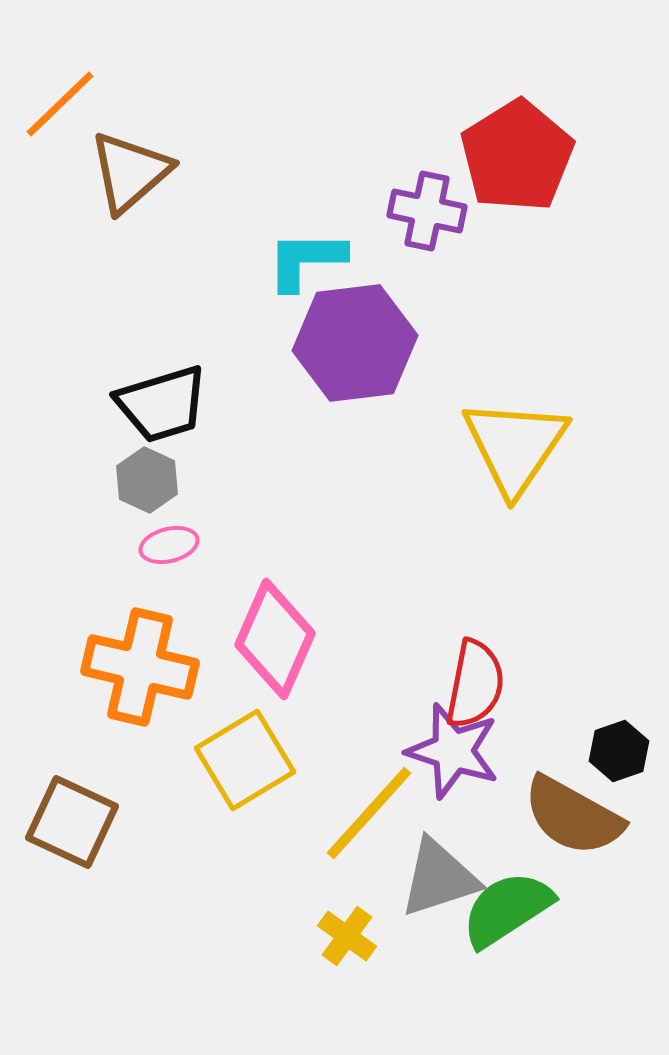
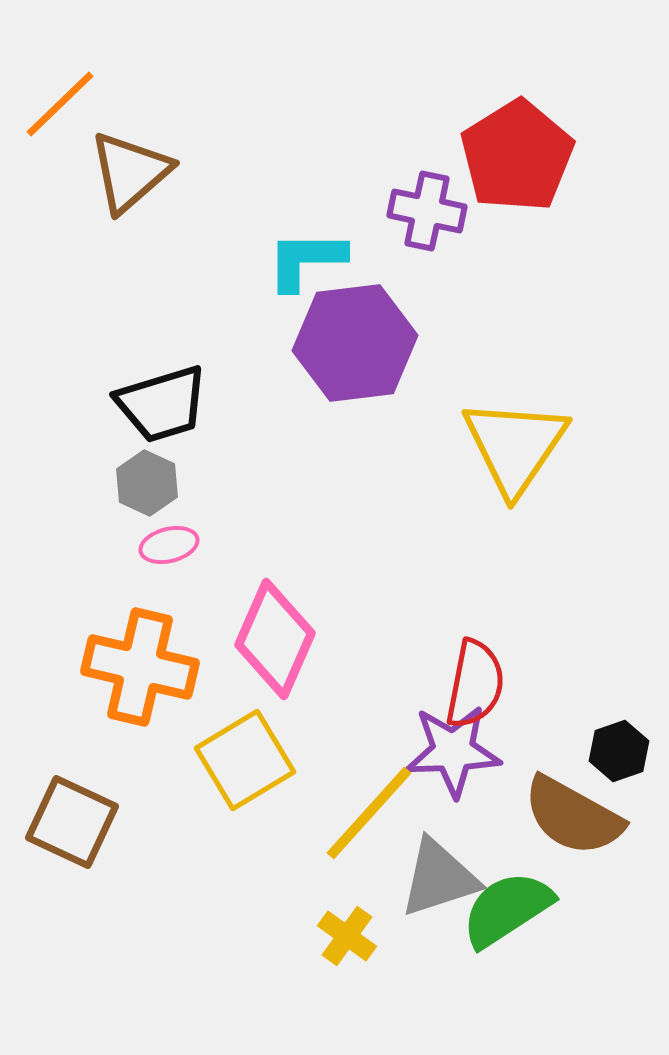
gray hexagon: moved 3 px down
purple star: rotated 20 degrees counterclockwise
